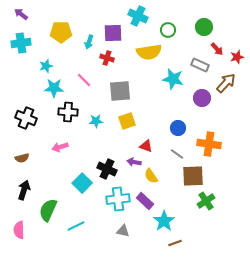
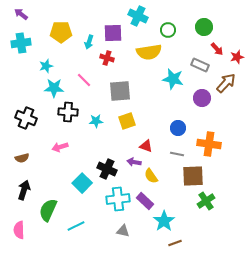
gray line at (177, 154): rotated 24 degrees counterclockwise
